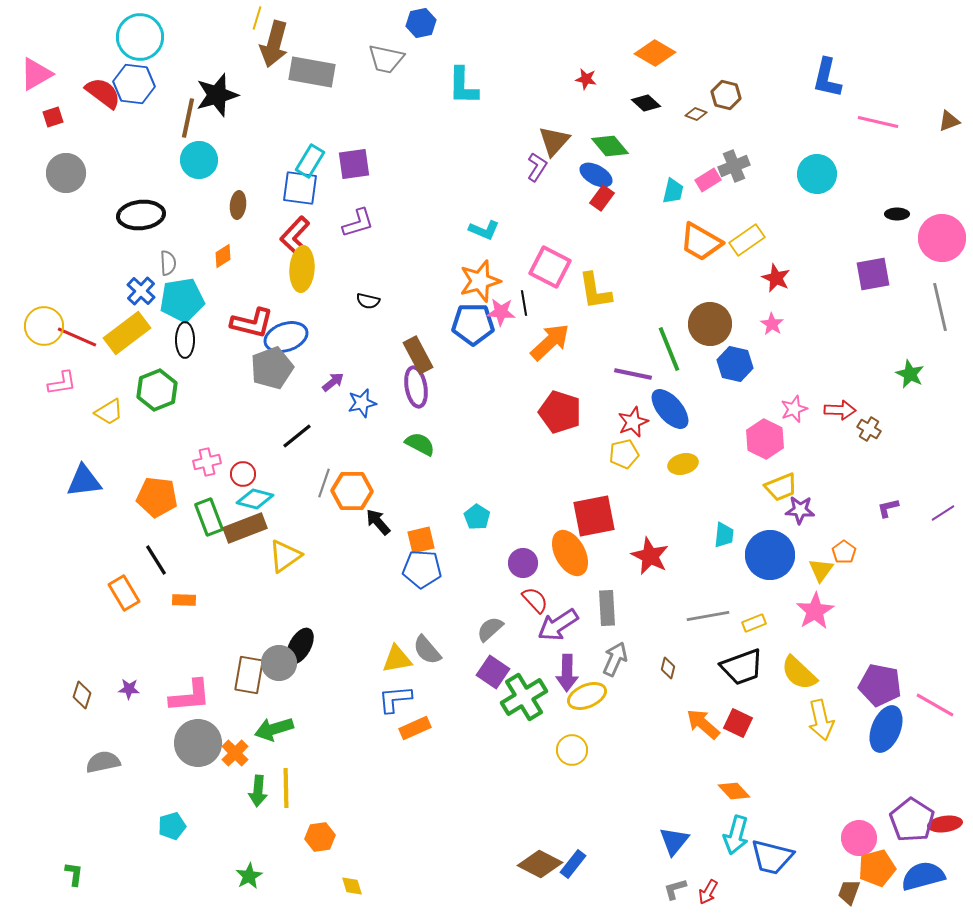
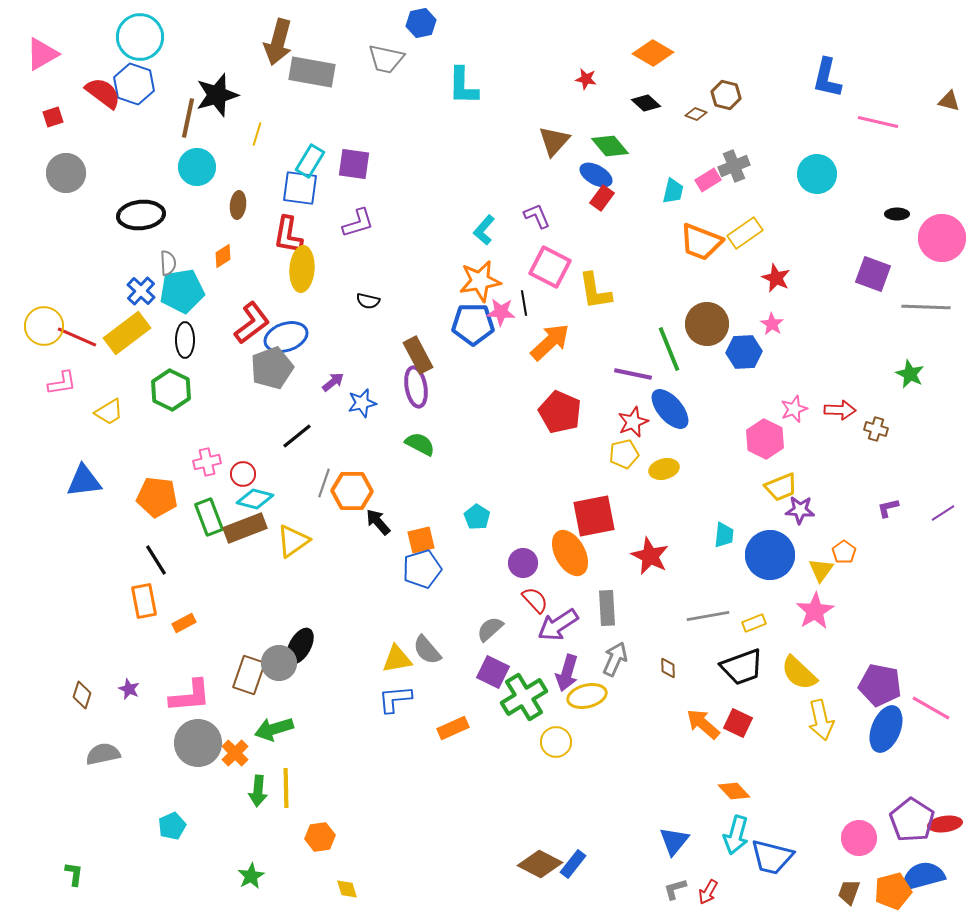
yellow line at (257, 18): moved 116 px down
brown arrow at (274, 44): moved 4 px right, 2 px up
orange diamond at (655, 53): moved 2 px left
pink triangle at (36, 74): moved 6 px right, 20 px up
blue hexagon at (134, 84): rotated 12 degrees clockwise
brown triangle at (949, 121): moved 20 px up; rotated 35 degrees clockwise
cyan circle at (199, 160): moved 2 px left, 7 px down
purple square at (354, 164): rotated 16 degrees clockwise
purple L-shape at (537, 167): moved 49 px down; rotated 56 degrees counterclockwise
cyan L-shape at (484, 230): rotated 108 degrees clockwise
red L-shape at (295, 236): moved 7 px left, 1 px up; rotated 33 degrees counterclockwise
yellow rectangle at (747, 240): moved 2 px left, 7 px up
orange trapezoid at (701, 242): rotated 9 degrees counterclockwise
purple square at (873, 274): rotated 30 degrees clockwise
orange star at (480, 281): rotated 6 degrees clockwise
cyan pentagon at (182, 300): moved 9 px up
gray line at (940, 307): moved 14 px left; rotated 75 degrees counterclockwise
red L-shape at (252, 323): rotated 51 degrees counterclockwise
brown circle at (710, 324): moved 3 px left
blue hexagon at (735, 364): moved 9 px right, 12 px up; rotated 16 degrees counterclockwise
green hexagon at (157, 390): moved 14 px right; rotated 12 degrees counterclockwise
red pentagon at (560, 412): rotated 6 degrees clockwise
brown cross at (869, 429): moved 7 px right; rotated 15 degrees counterclockwise
yellow ellipse at (683, 464): moved 19 px left, 5 px down
yellow triangle at (285, 556): moved 8 px right, 15 px up
blue pentagon at (422, 569): rotated 21 degrees counterclockwise
orange rectangle at (124, 593): moved 20 px right, 8 px down; rotated 20 degrees clockwise
orange rectangle at (184, 600): moved 23 px down; rotated 30 degrees counterclockwise
brown diamond at (668, 668): rotated 15 degrees counterclockwise
purple square at (493, 672): rotated 8 degrees counterclockwise
purple arrow at (567, 673): rotated 15 degrees clockwise
brown rectangle at (249, 675): rotated 9 degrees clockwise
purple star at (129, 689): rotated 20 degrees clockwise
yellow ellipse at (587, 696): rotated 9 degrees clockwise
pink line at (935, 705): moved 4 px left, 3 px down
orange rectangle at (415, 728): moved 38 px right
yellow circle at (572, 750): moved 16 px left, 8 px up
gray semicircle at (103, 762): moved 8 px up
cyan pentagon at (172, 826): rotated 8 degrees counterclockwise
orange pentagon at (877, 868): moved 16 px right, 23 px down
green star at (249, 876): moved 2 px right
yellow diamond at (352, 886): moved 5 px left, 3 px down
